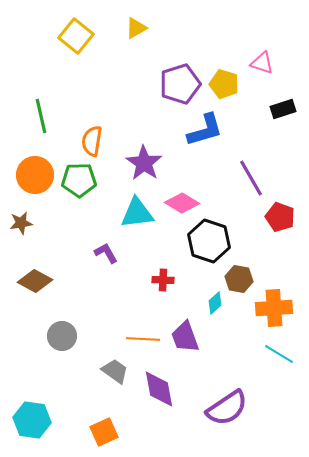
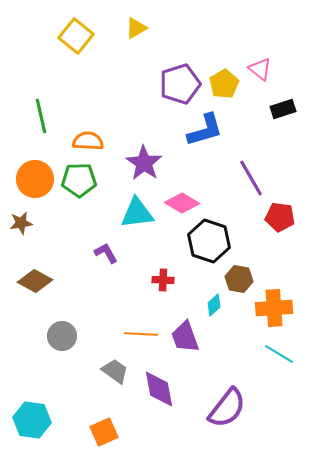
pink triangle: moved 2 px left, 6 px down; rotated 20 degrees clockwise
yellow pentagon: rotated 24 degrees clockwise
orange semicircle: moved 4 px left; rotated 84 degrees clockwise
orange circle: moved 4 px down
red pentagon: rotated 12 degrees counterclockwise
cyan diamond: moved 1 px left, 2 px down
orange line: moved 2 px left, 5 px up
purple semicircle: rotated 18 degrees counterclockwise
